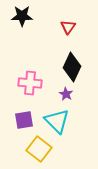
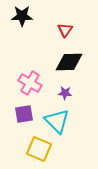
red triangle: moved 3 px left, 3 px down
black diamond: moved 3 px left, 5 px up; rotated 64 degrees clockwise
pink cross: rotated 25 degrees clockwise
purple star: moved 1 px left, 1 px up; rotated 24 degrees counterclockwise
purple square: moved 6 px up
yellow square: rotated 15 degrees counterclockwise
